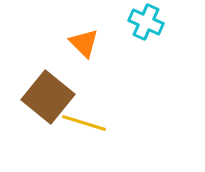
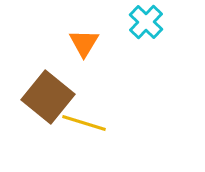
cyan cross: rotated 20 degrees clockwise
orange triangle: rotated 16 degrees clockwise
